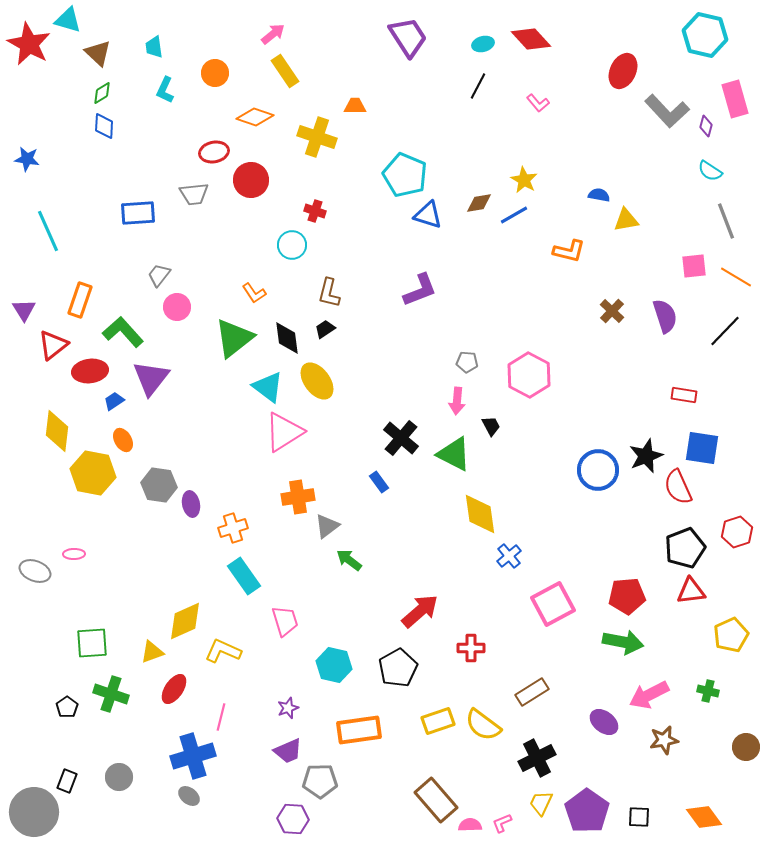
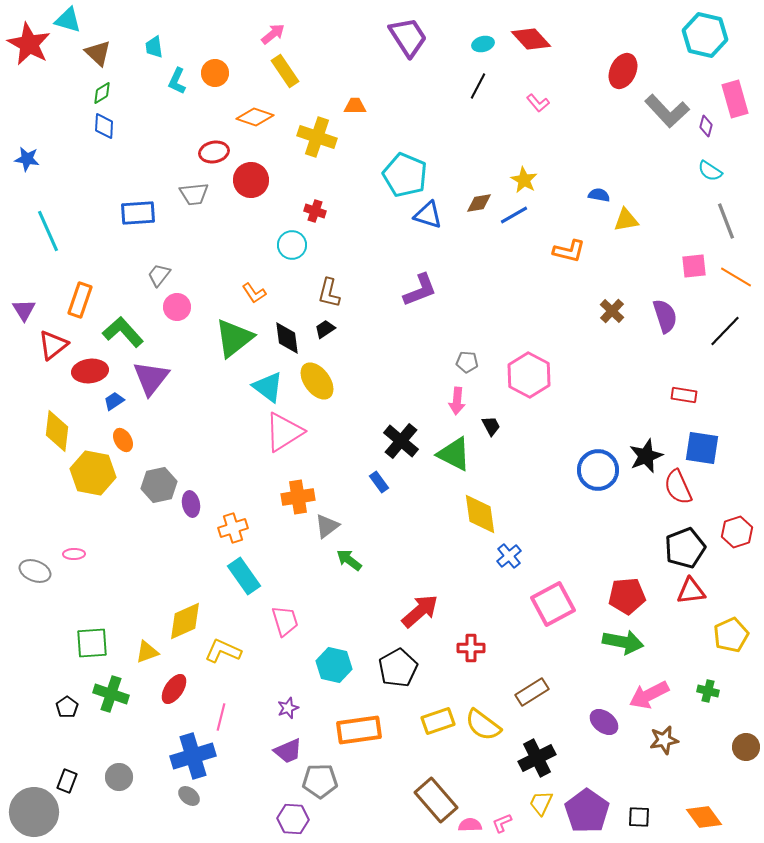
cyan L-shape at (165, 90): moved 12 px right, 9 px up
black cross at (401, 438): moved 3 px down
gray hexagon at (159, 485): rotated 20 degrees counterclockwise
yellow triangle at (152, 652): moved 5 px left
